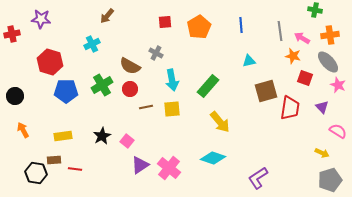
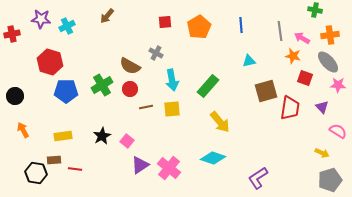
cyan cross at (92, 44): moved 25 px left, 18 px up
pink star at (338, 85): rotated 21 degrees counterclockwise
